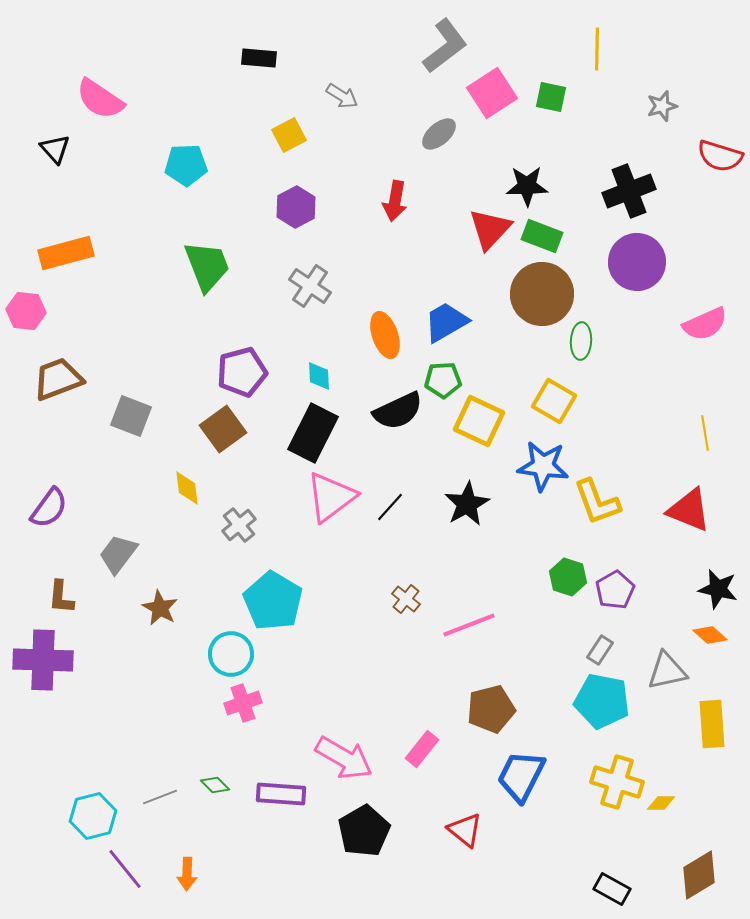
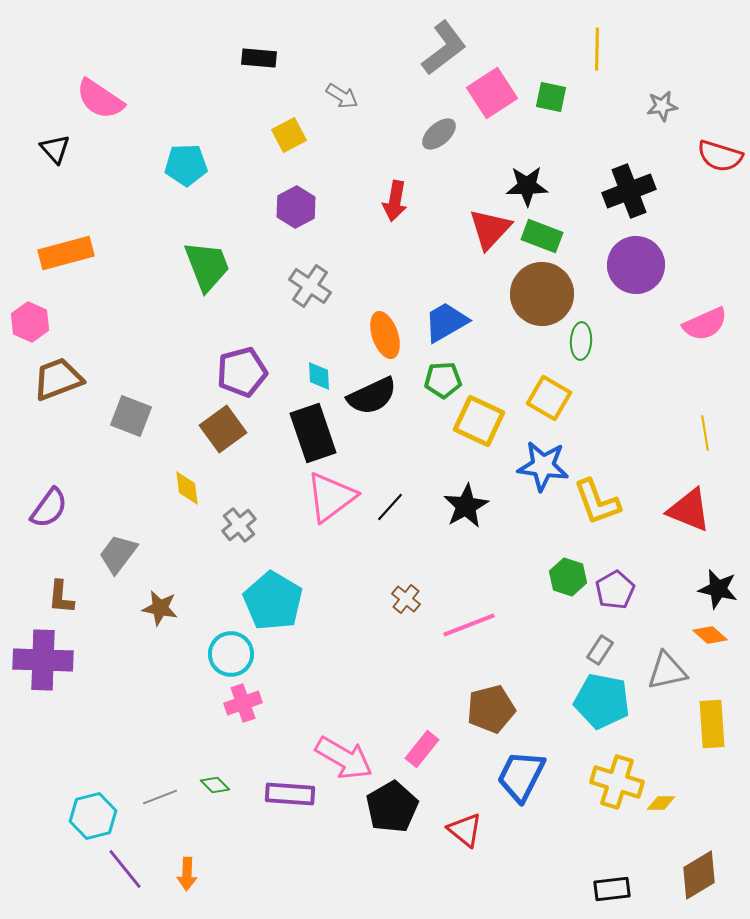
gray L-shape at (445, 46): moved 1 px left, 2 px down
gray star at (662, 106): rotated 8 degrees clockwise
purple circle at (637, 262): moved 1 px left, 3 px down
pink hexagon at (26, 311): moved 4 px right, 11 px down; rotated 18 degrees clockwise
yellow square at (554, 401): moved 5 px left, 3 px up
black semicircle at (398, 411): moved 26 px left, 15 px up
black rectangle at (313, 433): rotated 46 degrees counterclockwise
black star at (467, 504): moved 1 px left, 2 px down
brown star at (160, 608): rotated 18 degrees counterclockwise
purple rectangle at (281, 794): moved 9 px right
black pentagon at (364, 831): moved 28 px right, 24 px up
black rectangle at (612, 889): rotated 36 degrees counterclockwise
